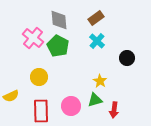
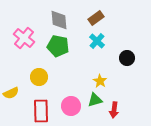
pink cross: moved 9 px left
green pentagon: rotated 15 degrees counterclockwise
yellow semicircle: moved 3 px up
